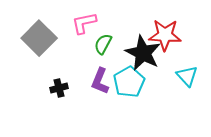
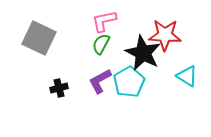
pink L-shape: moved 20 px right, 2 px up
gray square: rotated 20 degrees counterclockwise
green semicircle: moved 2 px left
cyan triangle: rotated 15 degrees counterclockwise
purple L-shape: rotated 40 degrees clockwise
